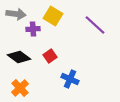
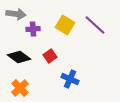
yellow square: moved 12 px right, 9 px down
